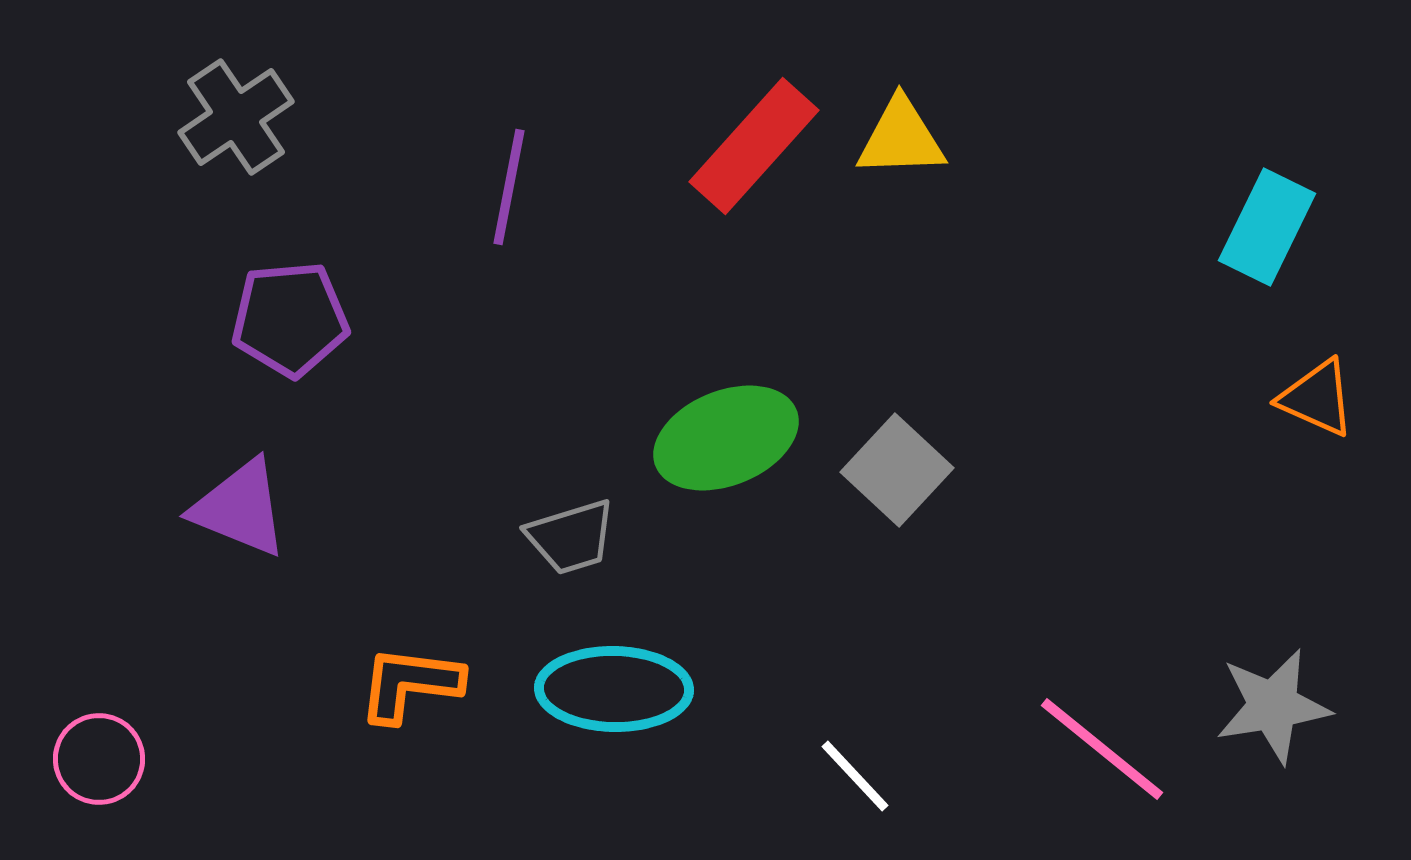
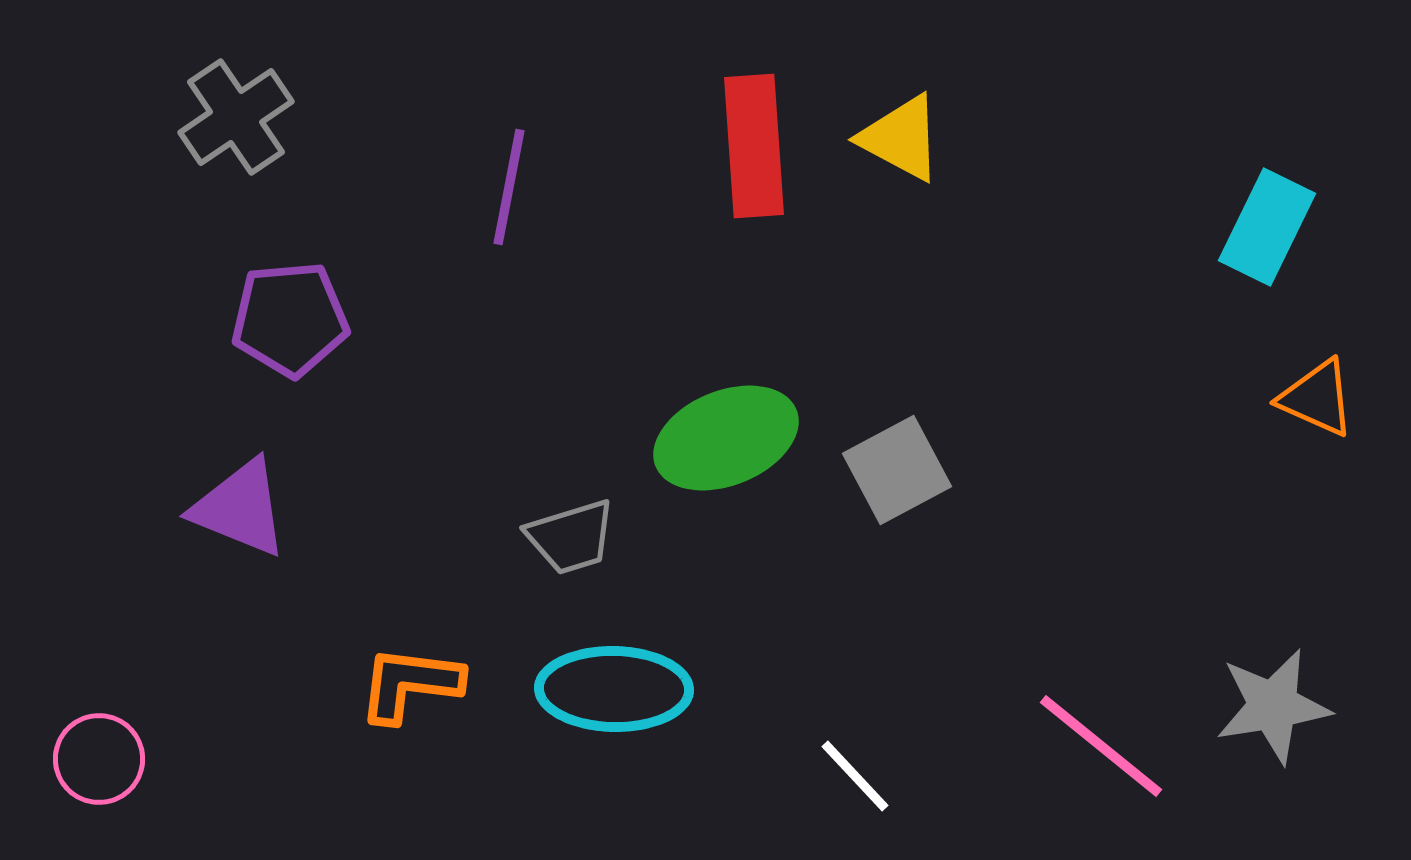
yellow triangle: rotated 30 degrees clockwise
red rectangle: rotated 46 degrees counterclockwise
gray square: rotated 19 degrees clockwise
pink line: moved 1 px left, 3 px up
